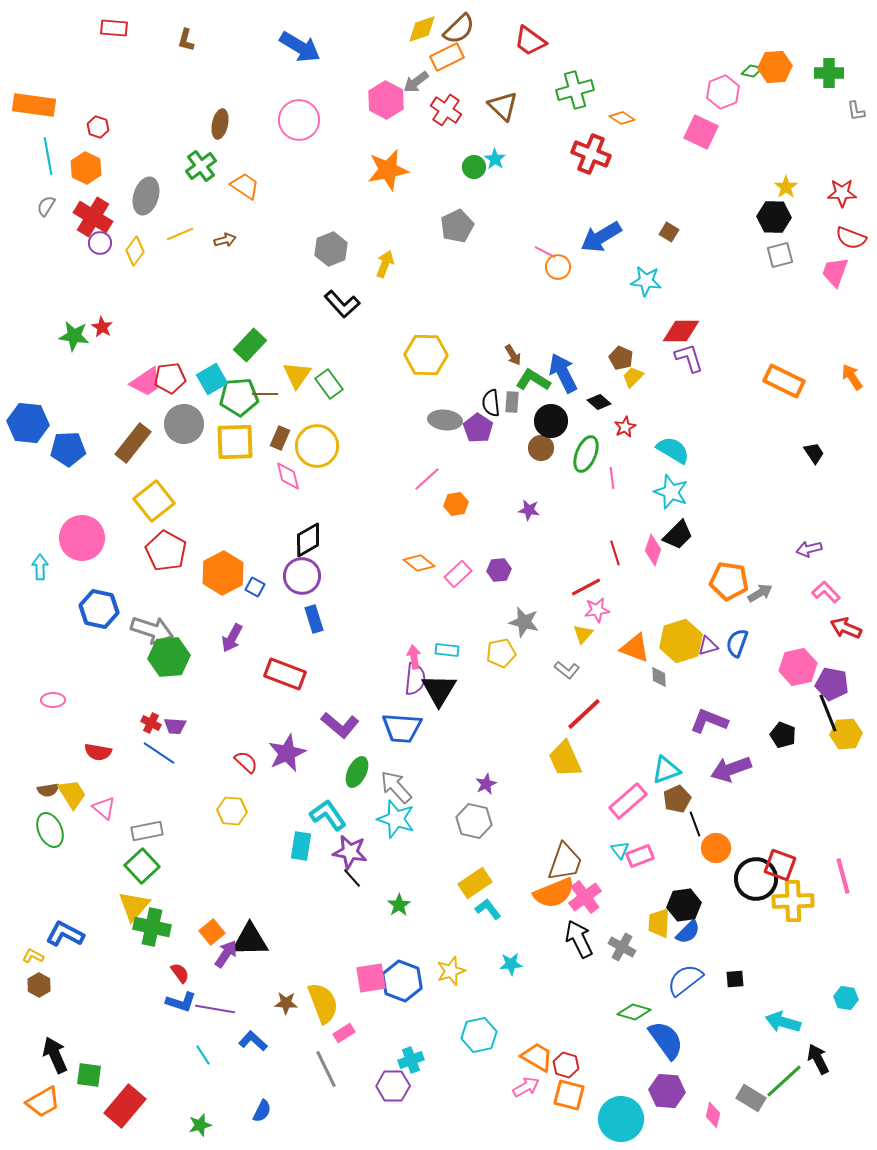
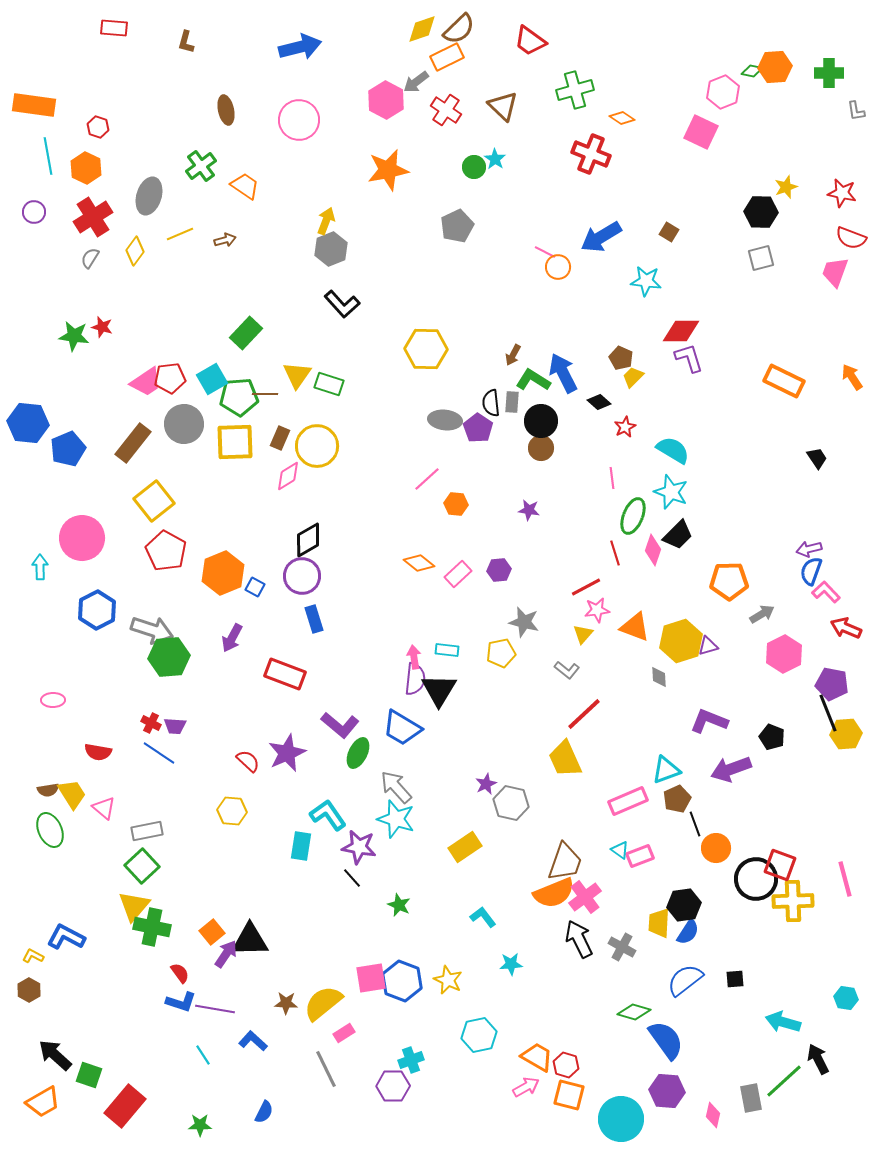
brown L-shape at (186, 40): moved 2 px down
blue arrow at (300, 47): rotated 45 degrees counterclockwise
brown ellipse at (220, 124): moved 6 px right, 14 px up; rotated 24 degrees counterclockwise
yellow star at (786, 187): rotated 15 degrees clockwise
red star at (842, 193): rotated 12 degrees clockwise
gray ellipse at (146, 196): moved 3 px right
gray semicircle at (46, 206): moved 44 px right, 52 px down
red cross at (93, 217): rotated 27 degrees clockwise
black hexagon at (774, 217): moved 13 px left, 5 px up
purple circle at (100, 243): moved 66 px left, 31 px up
gray square at (780, 255): moved 19 px left, 3 px down
yellow arrow at (385, 264): moved 59 px left, 43 px up
red star at (102, 327): rotated 15 degrees counterclockwise
green rectangle at (250, 345): moved 4 px left, 12 px up
yellow hexagon at (426, 355): moved 6 px up
brown arrow at (513, 355): rotated 60 degrees clockwise
green rectangle at (329, 384): rotated 36 degrees counterclockwise
black circle at (551, 421): moved 10 px left
blue pentagon at (68, 449): rotated 20 degrees counterclockwise
black trapezoid at (814, 453): moved 3 px right, 5 px down
green ellipse at (586, 454): moved 47 px right, 62 px down
pink diamond at (288, 476): rotated 72 degrees clockwise
orange hexagon at (456, 504): rotated 15 degrees clockwise
orange hexagon at (223, 573): rotated 6 degrees clockwise
orange pentagon at (729, 581): rotated 9 degrees counterclockwise
gray arrow at (760, 593): moved 2 px right, 21 px down
blue hexagon at (99, 609): moved 2 px left, 1 px down; rotated 21 degrees clockwise
blue semicircle at (737, 643): moved 74 px right, 72 px up
orange triangle at (635, 648): moved 21 px up
pink hexagon at (798, 667): moved 14 px left, 13 px up; rotated 15 degrees counterclockwise
blue trapezoid at (402, 728): rotated 27 degrees clockwise
black pentagon at (783, 735): moved 11 px left, 2 px down
red semicircle at (246, 762): moved 2 px right, 1 px up
green ellipse at (357, 772): moved 1 px right, 19 px up
pink rectangle at (628, 801): rotated 18 degrees clockwise
gray hexagon at (474, 821): moved 37 px right, 18 px up
cyan triangle at (620, 850): rotated 18 degrees counterclockwise
purple star at (350, 852): moved 9 px right, 5 px up
pink line at (843, 876): moved 2 px right, 3 px down
yellow rectangle at (475, 883): moved 10 px left, 36 px up
green star at (399, 905): rotated 15 degrees counterclockwise
cyan L-shape at (488, 909): moved 5 px left, 8 px down
blue semicircle at (688, 932): rotated 12 degrees counterclockwise
blue L-shape at (65, 934): moved 1 px right, 3 px down
yellow star at (451, 971): moved 3 px left, 9 px down; rotated 28 degrees counterclockwise
brown hexagon at (39, 985): moved 10 px left, 5 px down
yellow semicircle at (323, 1003): rotated 108 degrees counterclockwise
black arrow at (55, 1055): rotated 24 degrees counterclockwise
green square at (89, 1075): rotated 12 degrees clockwise
gray rectangle at (751, 1098): rotated 48 degrees clockwise
blue semicircle at (262, 1111): moved 2 px right, 1 px down
green star at (200, 1125): rotated 15 degrees clockwise
